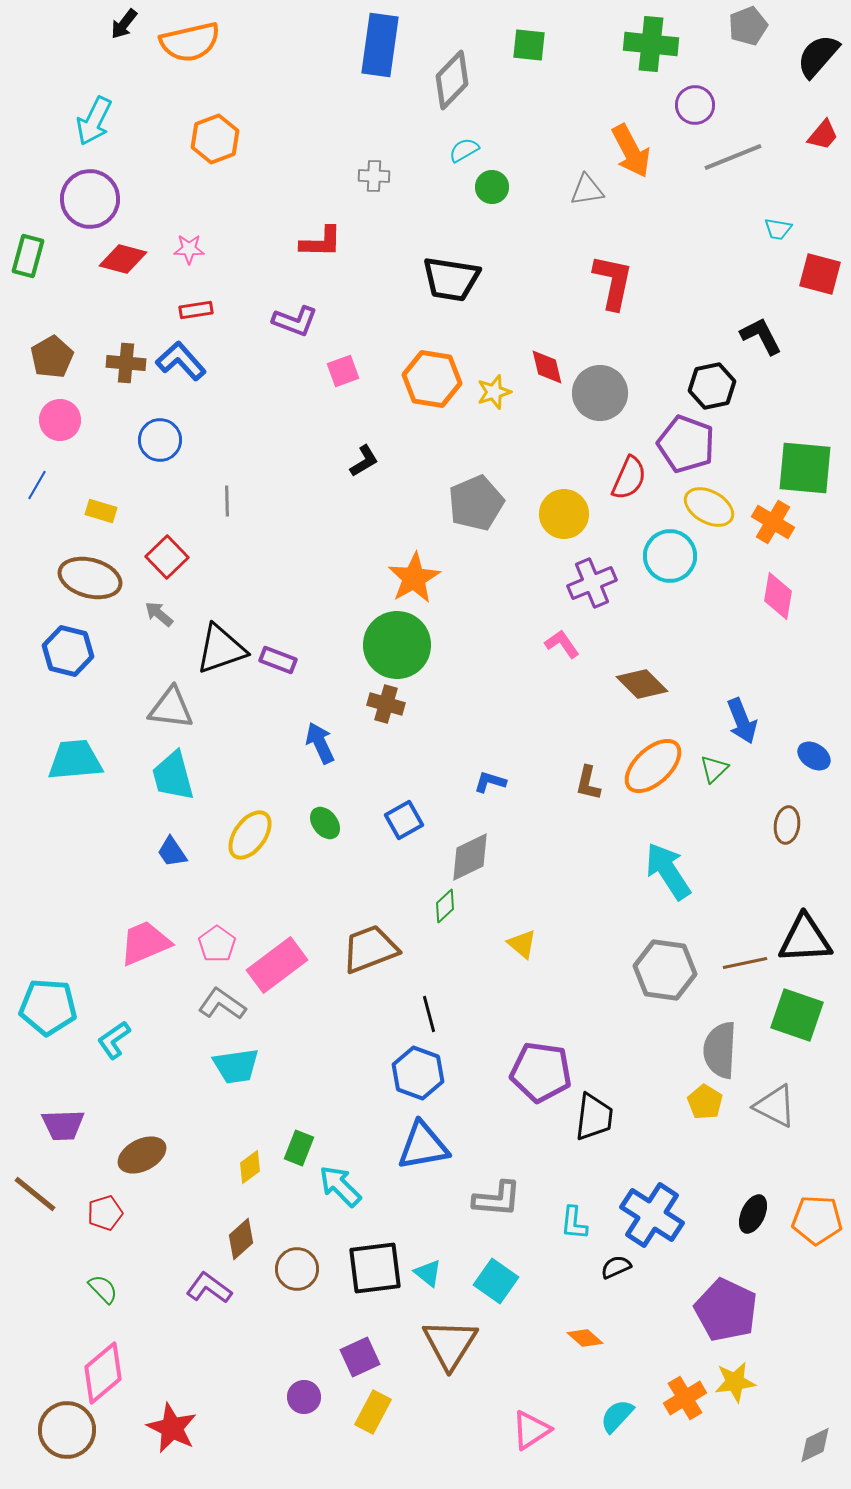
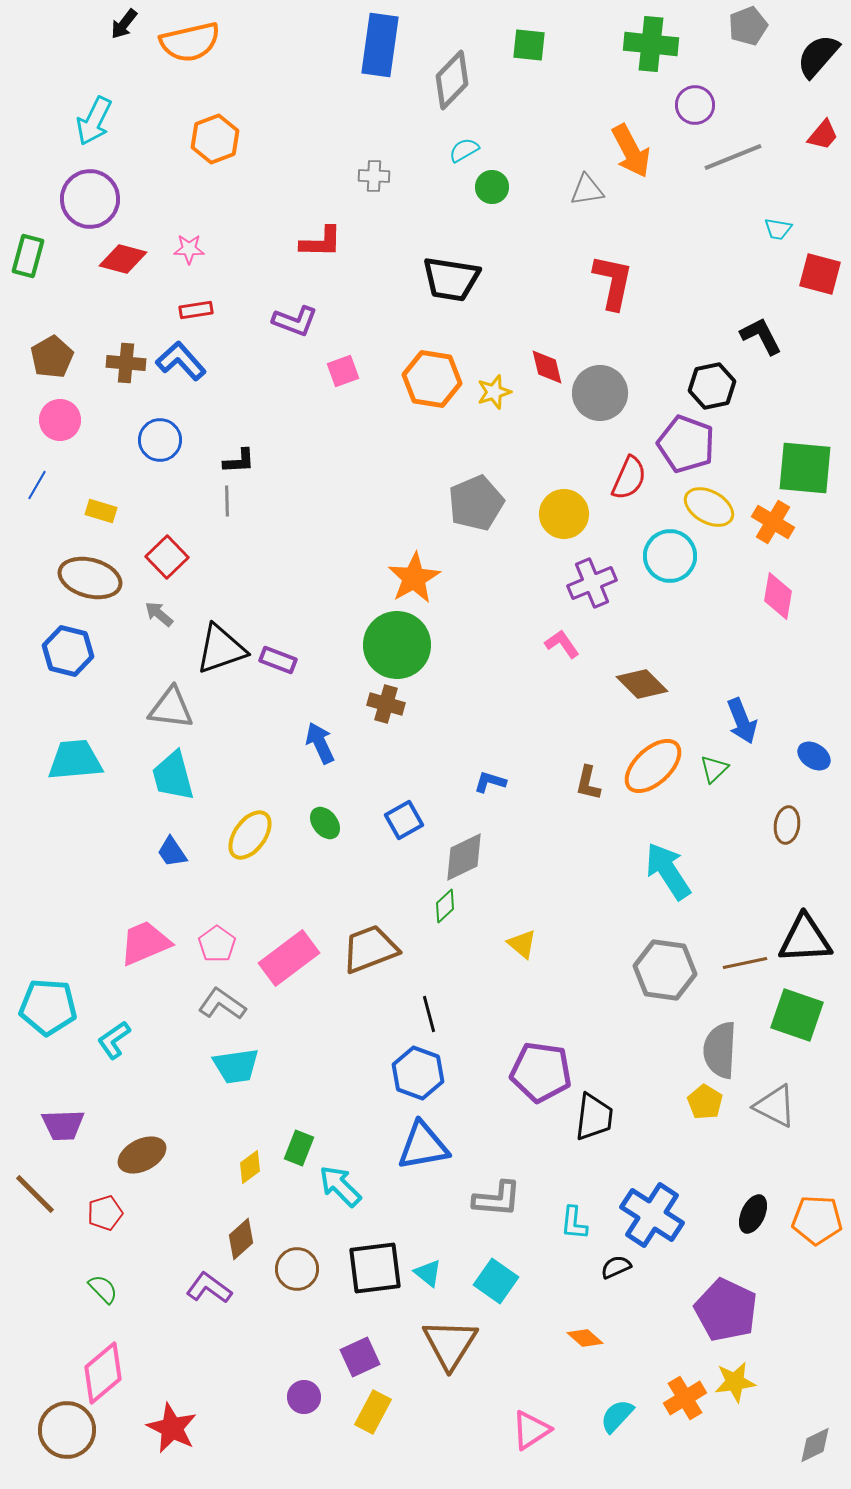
black L-shape at (364, 461): moved 125 px left; rotated 28 degrees clockwise
gray diamond at (470, 857): moved 6 px left
pink rectangle at (277, 965): moved 12 px right, 7 px up
brown line at (35, 1194): rotated 6 degrees clockwise
